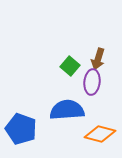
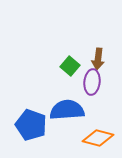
brown arrow: rotated 10 degrees counterclockwise
blue pentagon: moved 10 px right, 4 px up
orange diamond: moved 2 px left, 4 px down
